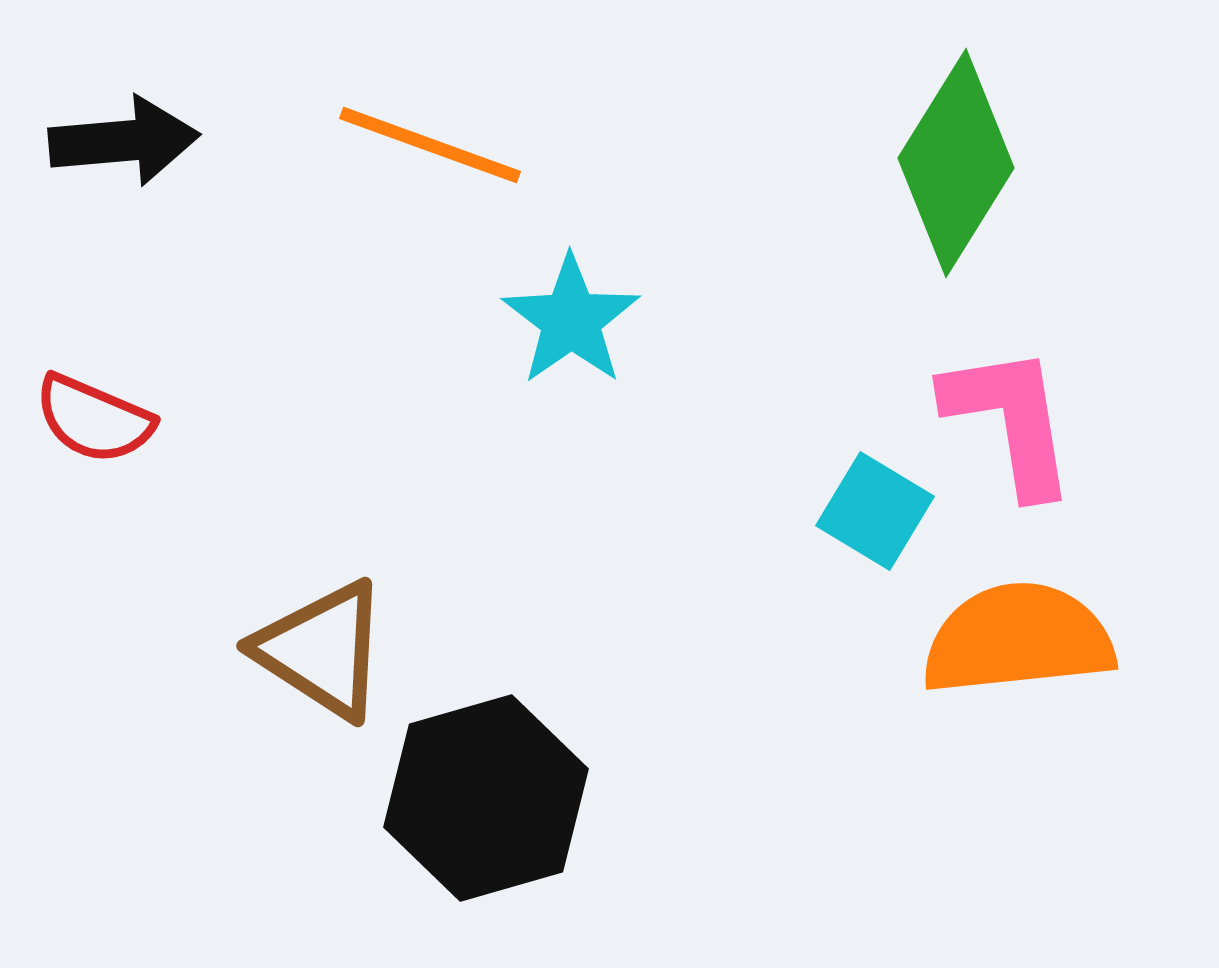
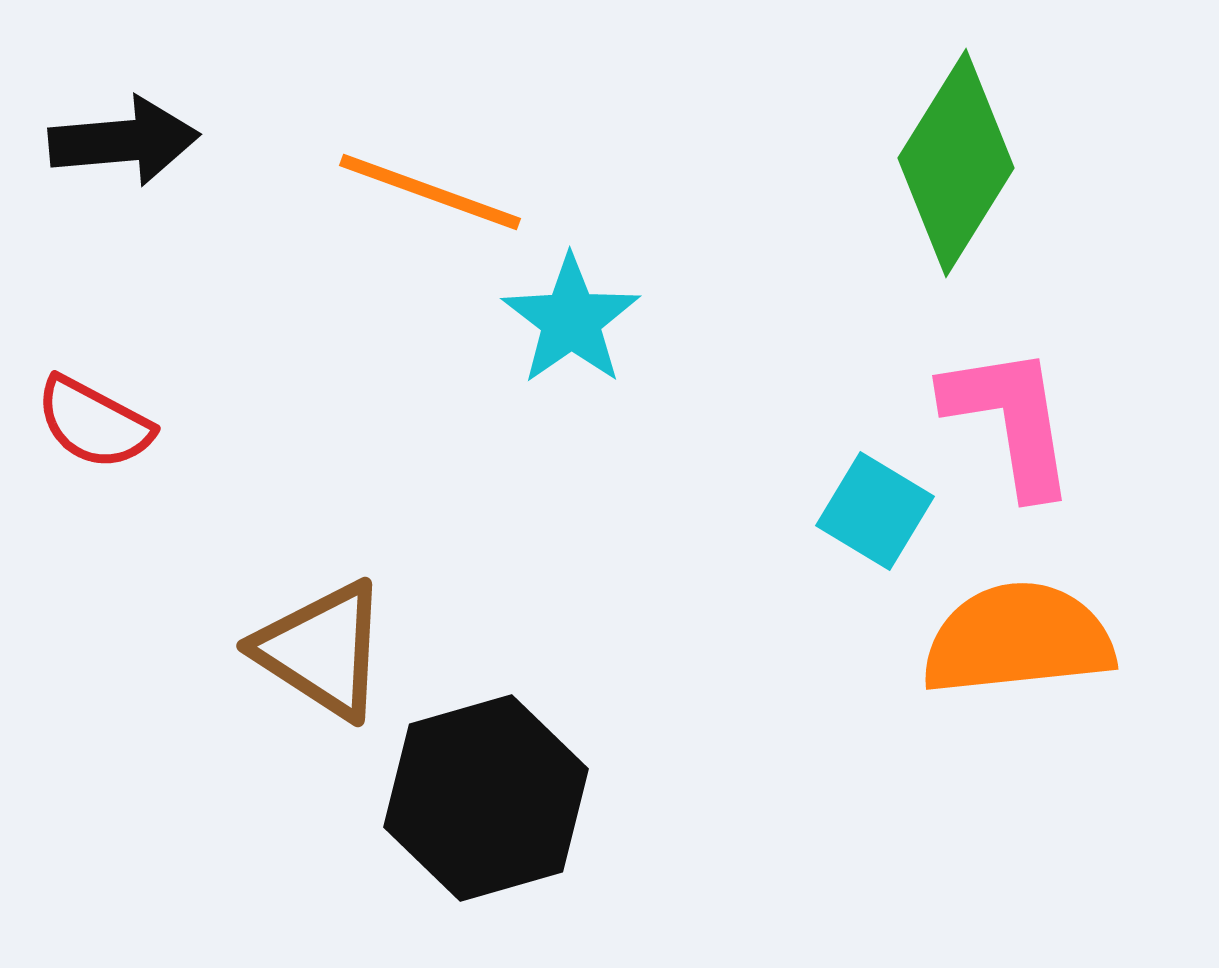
orange line: moved 47 px down
red semicircle: moved 4 px down; rotated 5 degrees clockwise
